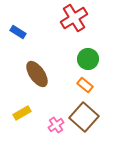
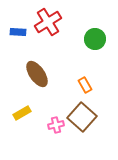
red cross: moved 26 px left, 4 px down
blue rectangle: rotated 28 degrees counterclockwise
green circle: moved 7 px right, 20 px up
orange rectangle: rotated 21 degrees clockwise
brown square: moved 2 px left
pink cross: rotated 21 degrees clockwise
